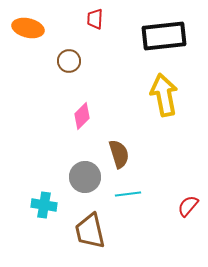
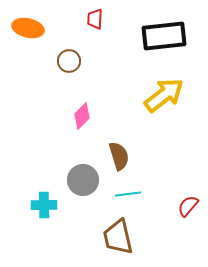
yellow arrow: rotated 63 degrees clockwise
brown semicircle: moved 2 px down
gray circle: moved 2 px left, 3 px down
cyan cross: rotated 10 degrees counterclockwise
brown trapezoid: moved 28 px right, 6 px down
